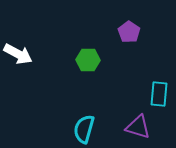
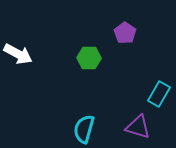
purple pentagon: moved 4 px left, 1 px down
green hexagon: moved 1 px right, 2 px up
cyan rectangle: rotated 25 degrees clockwise
